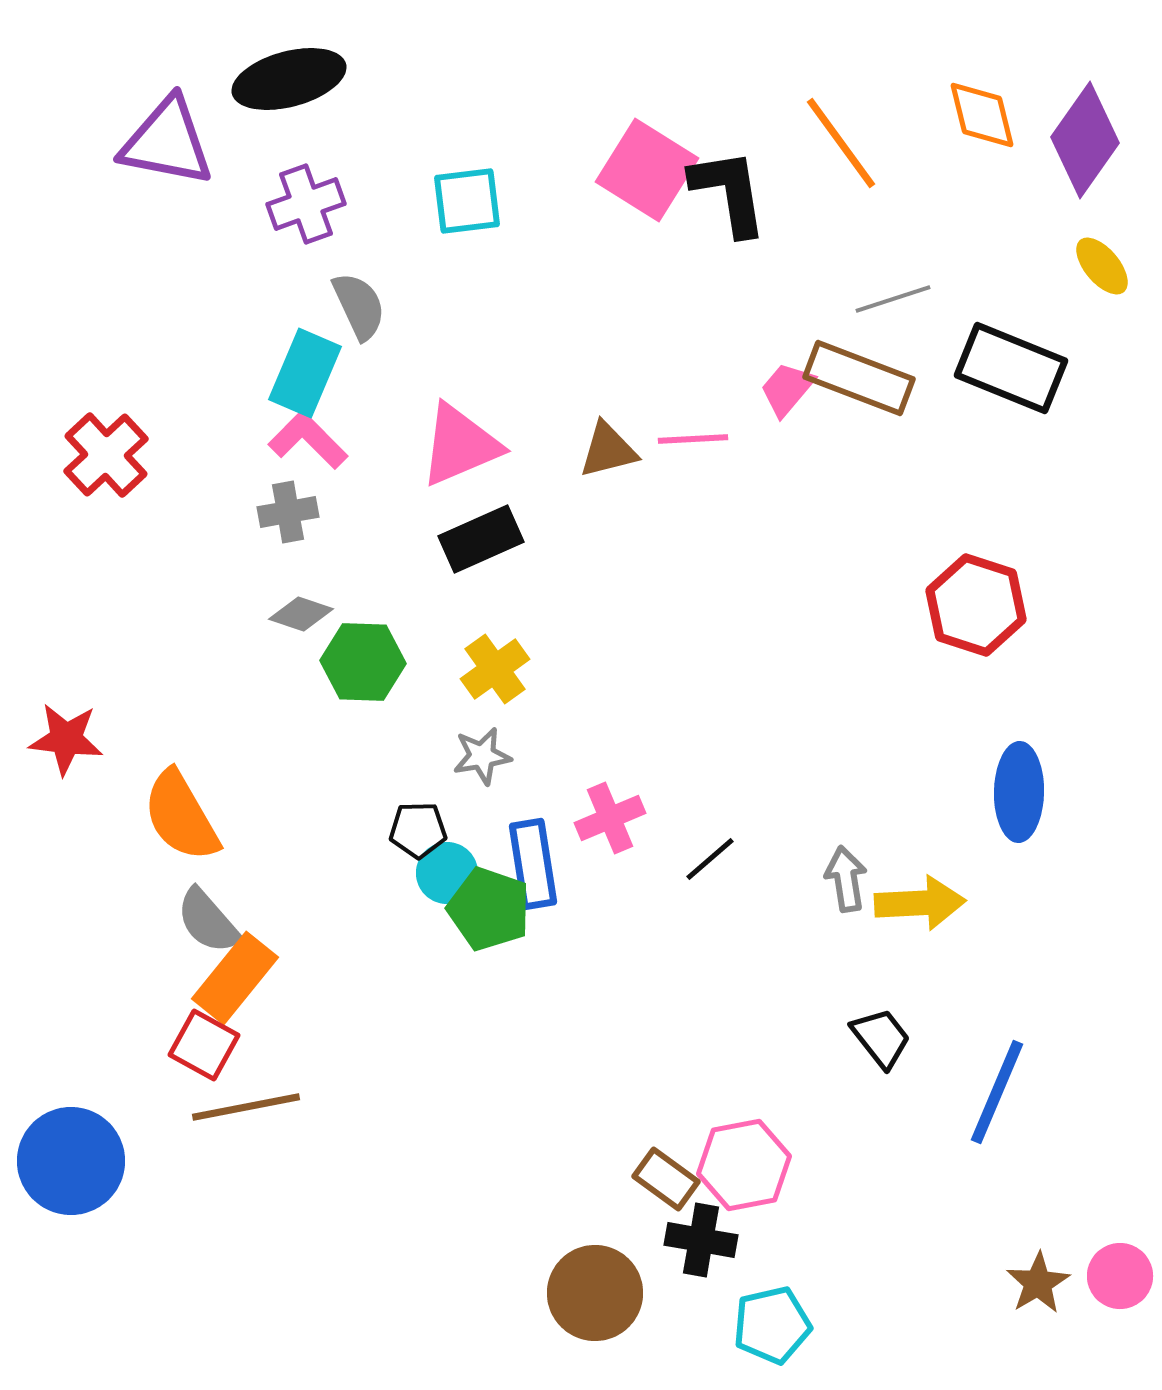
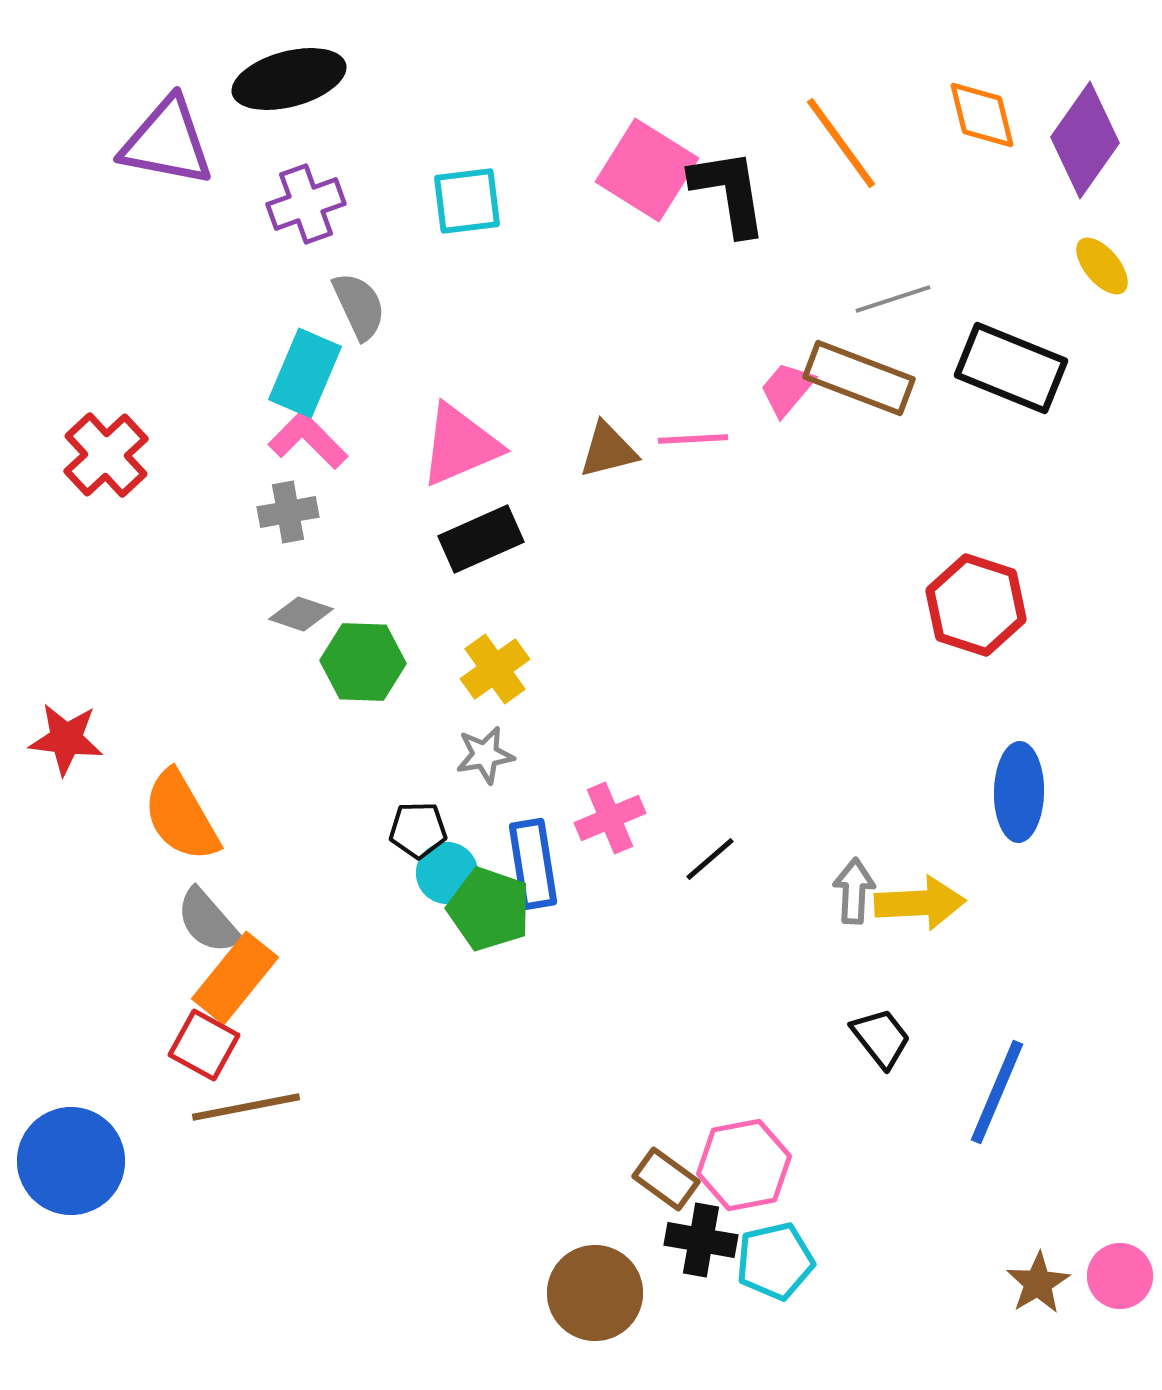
gray star at (482, 756): moved 3 px right, 1 px up
gray arrow at (846, 879): moved 8 px right, 12 px down; rotated 12 degrees clockwise
cyan pentagon at (772, 1325): moved 3 px right, 64 px up
